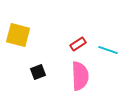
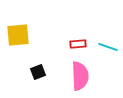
yellow square: rotated 20 degrees counterclockwise
red rectangle: rotated 28 degrees clockwise
cyan line: moved 3 px up
